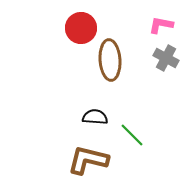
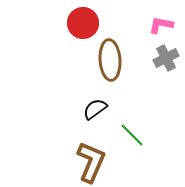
red circle: moved 2 px right, 5 px up
gray cross: rotated 35 degrees clockwise
black semicircle: moved 8 px up; rotated 40 degrees counterclockwise
brown L-shape: moved 3 px right, 2 px down; rotated 99 degrees clockwise
